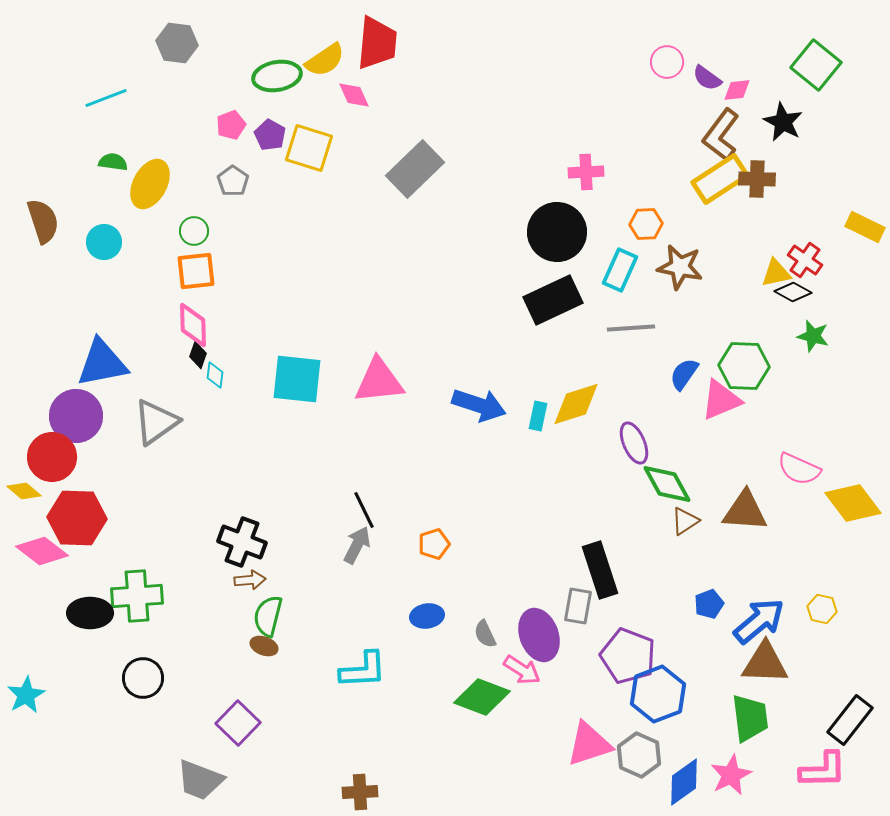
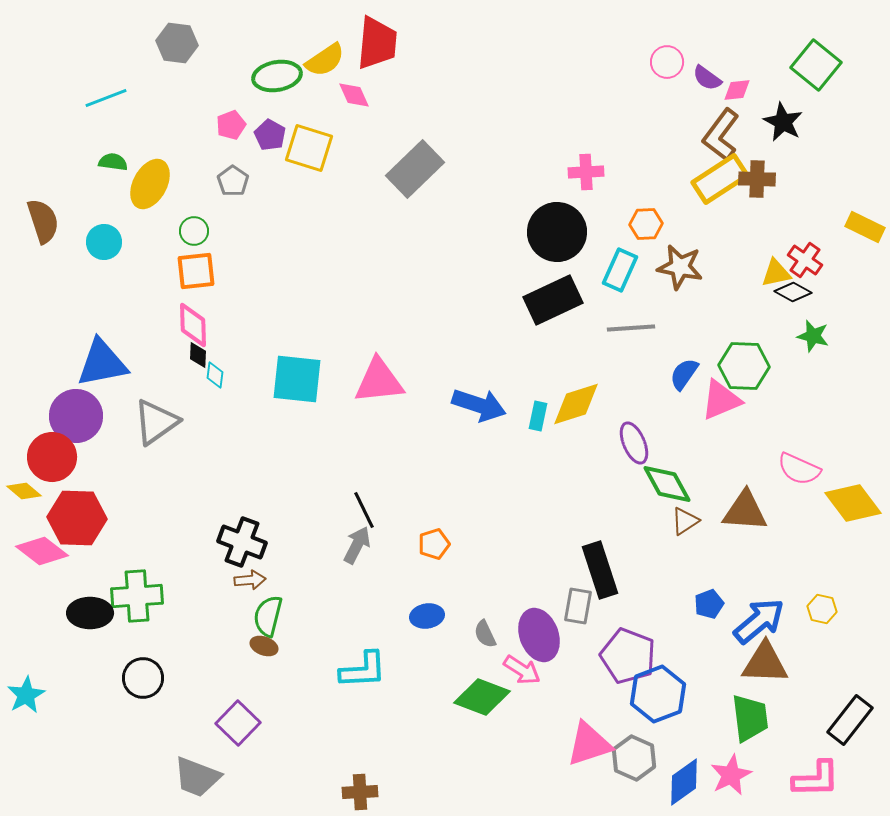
black diamond at (198, 355): rotated 16 degrees counterclockwise
gray hexagon at (639, 755): moved 5 px left, 3 px down
pink L-shape at (823, 770): moved 7 px left, 9 px down
gray trapezoid at (200, 780): moved 3 px left, 3 px up
